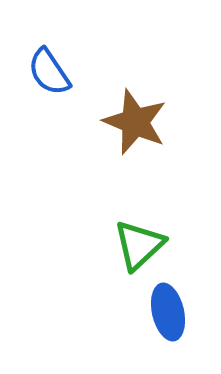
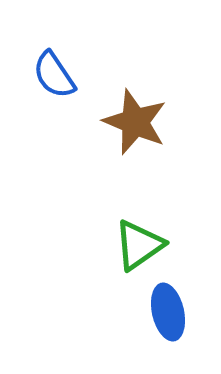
blue semicircle: moved 5 px right, 3 px down
green triangle: rotated 8 degrees clockwise
